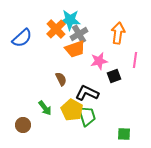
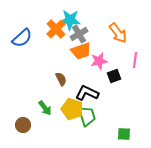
orange arrow: rotated 135 degrees clockwise
orange trapezoid: moved 6 px right, 2 px down
yellow pentagon: moved 1 px up; rotated 10 degrees counterclockwise
